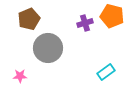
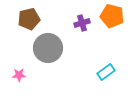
brown pentagon: rotated 10 degrees clockwise
purple cross: moved 3 px left
pink star: moved 1 px left, 1 px up
